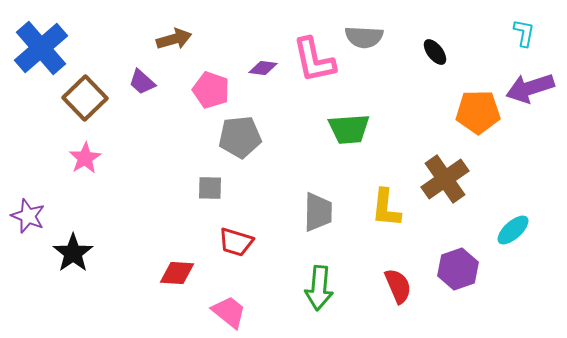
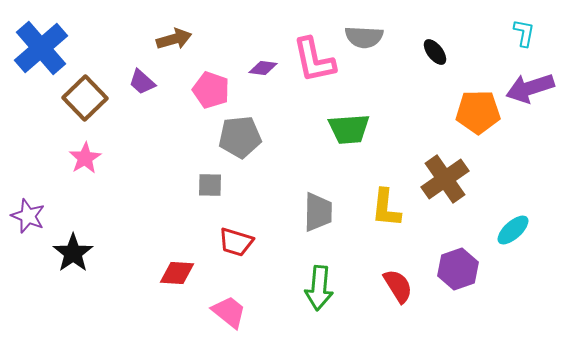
gray square: moved 3 px up
red semicircle: rotated 9 degrees counterclockwise
